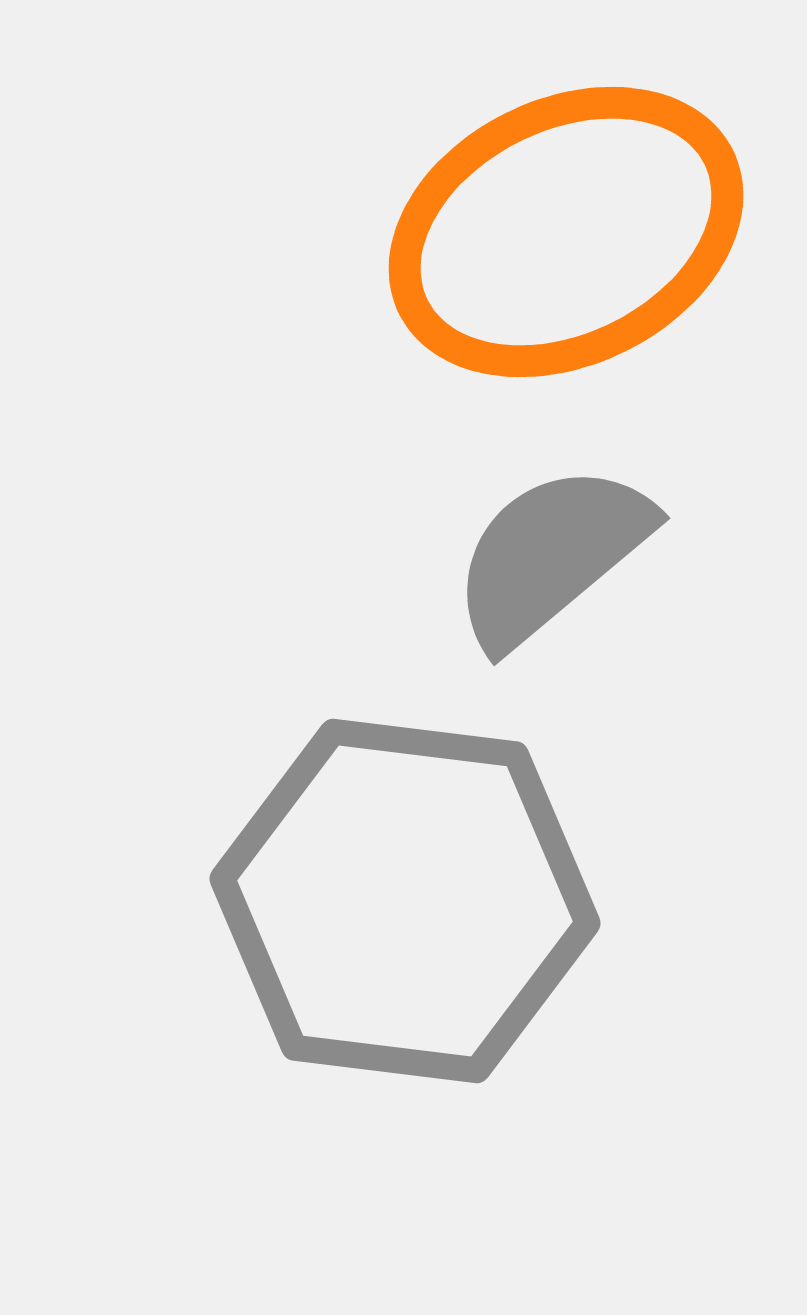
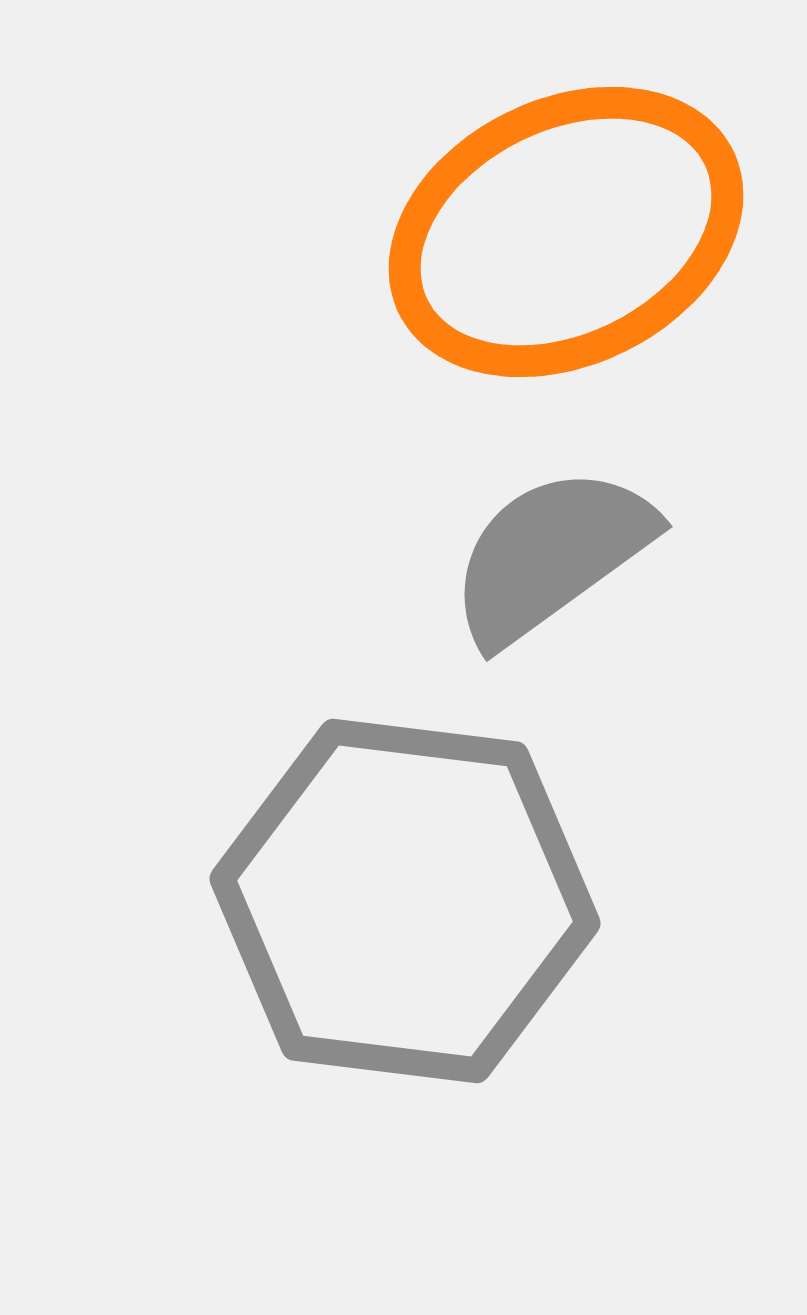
gray semicircle: rotated 4 degrees clockwise
